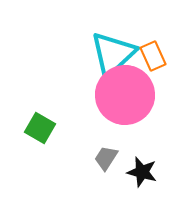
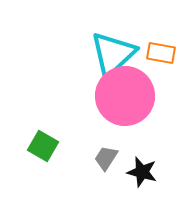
orange rectangle: moved 8 px right, 3 px up; rotated 56 degrees counterclockwise
pink circle: moved 1 px down
green square: moved 3 px right, 18 px down
